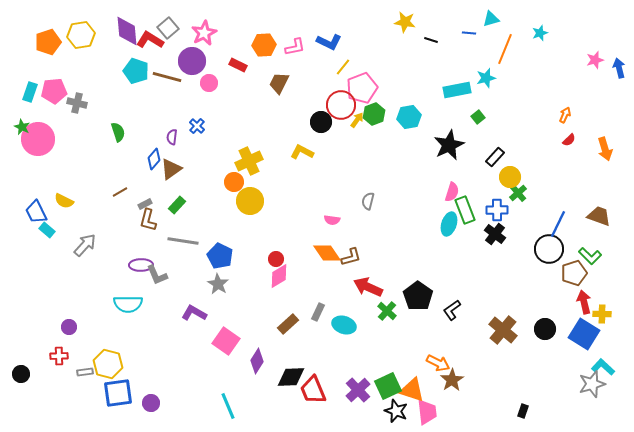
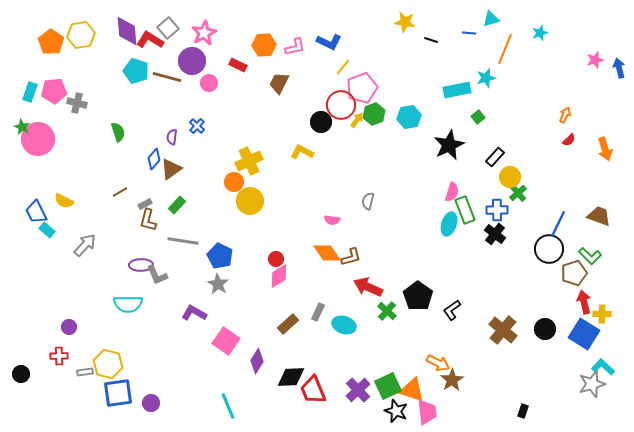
orange pentagon at (48, 42): moved 3 px right; rotated 20 degrees counterclockwise
